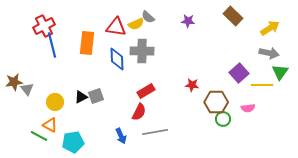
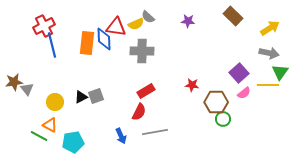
blue diamond: moved 13 px left, 20 px up
yellow line: moved 6 px right
pink semicircle: moved 4 px left, 15 px up; rotated 32 degrees counterclockwise
